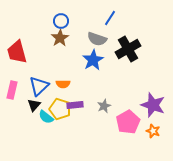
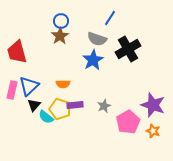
brown star: moved 2 px up
blue triangle: moved 10 px left
